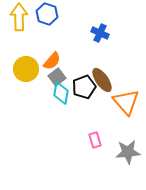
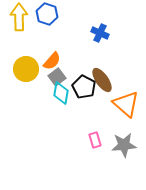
black pentagon: rotated 25 degrees counterclockwise
orange triangle: moved 2 px down; rotated 8 degrees counterclockwise
gray star: moved 4 px left, 7 px up
